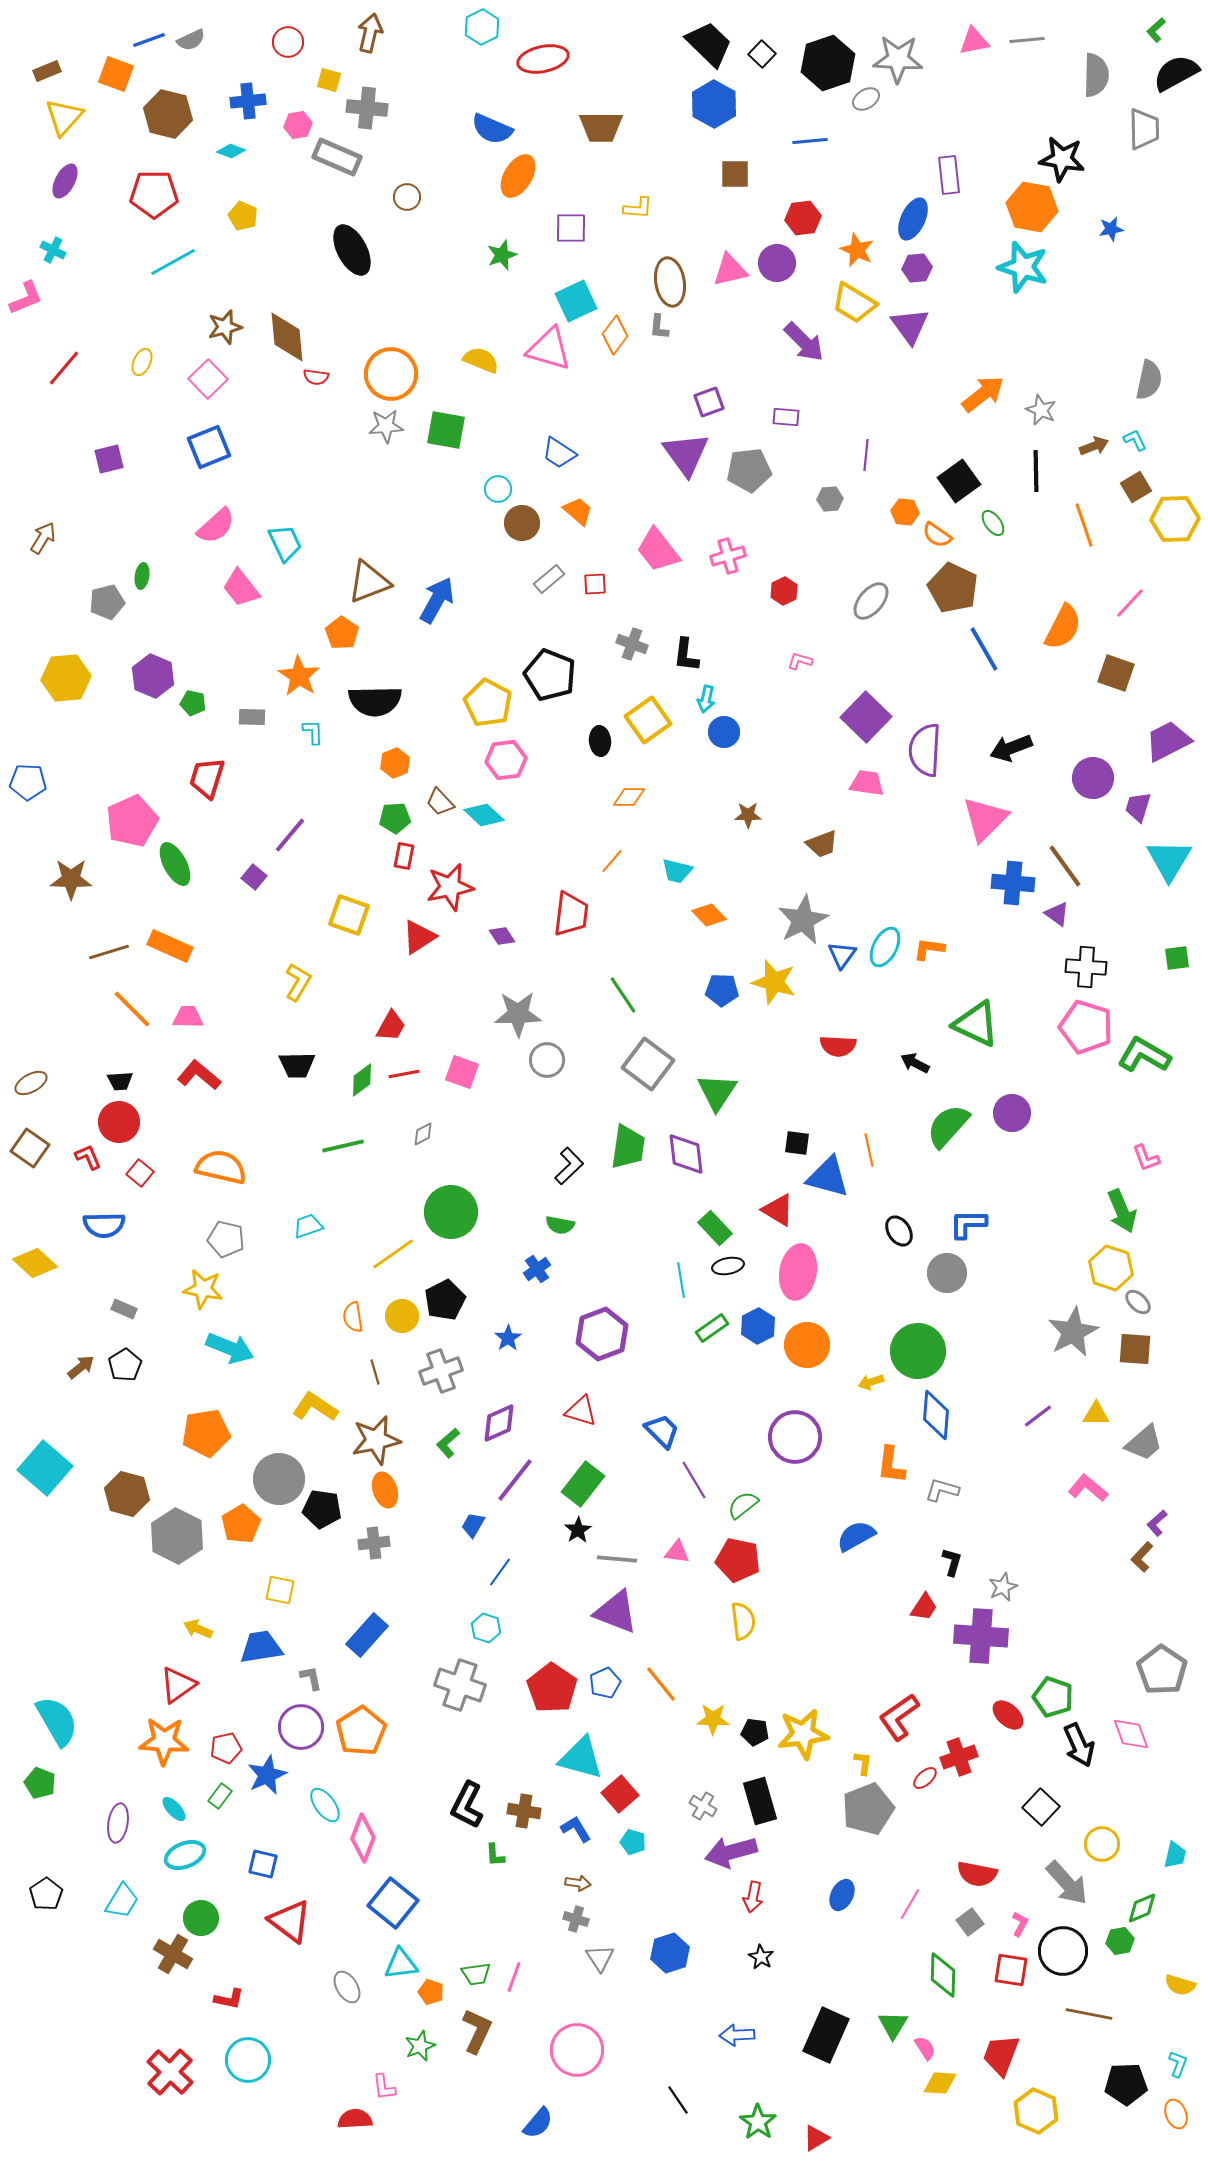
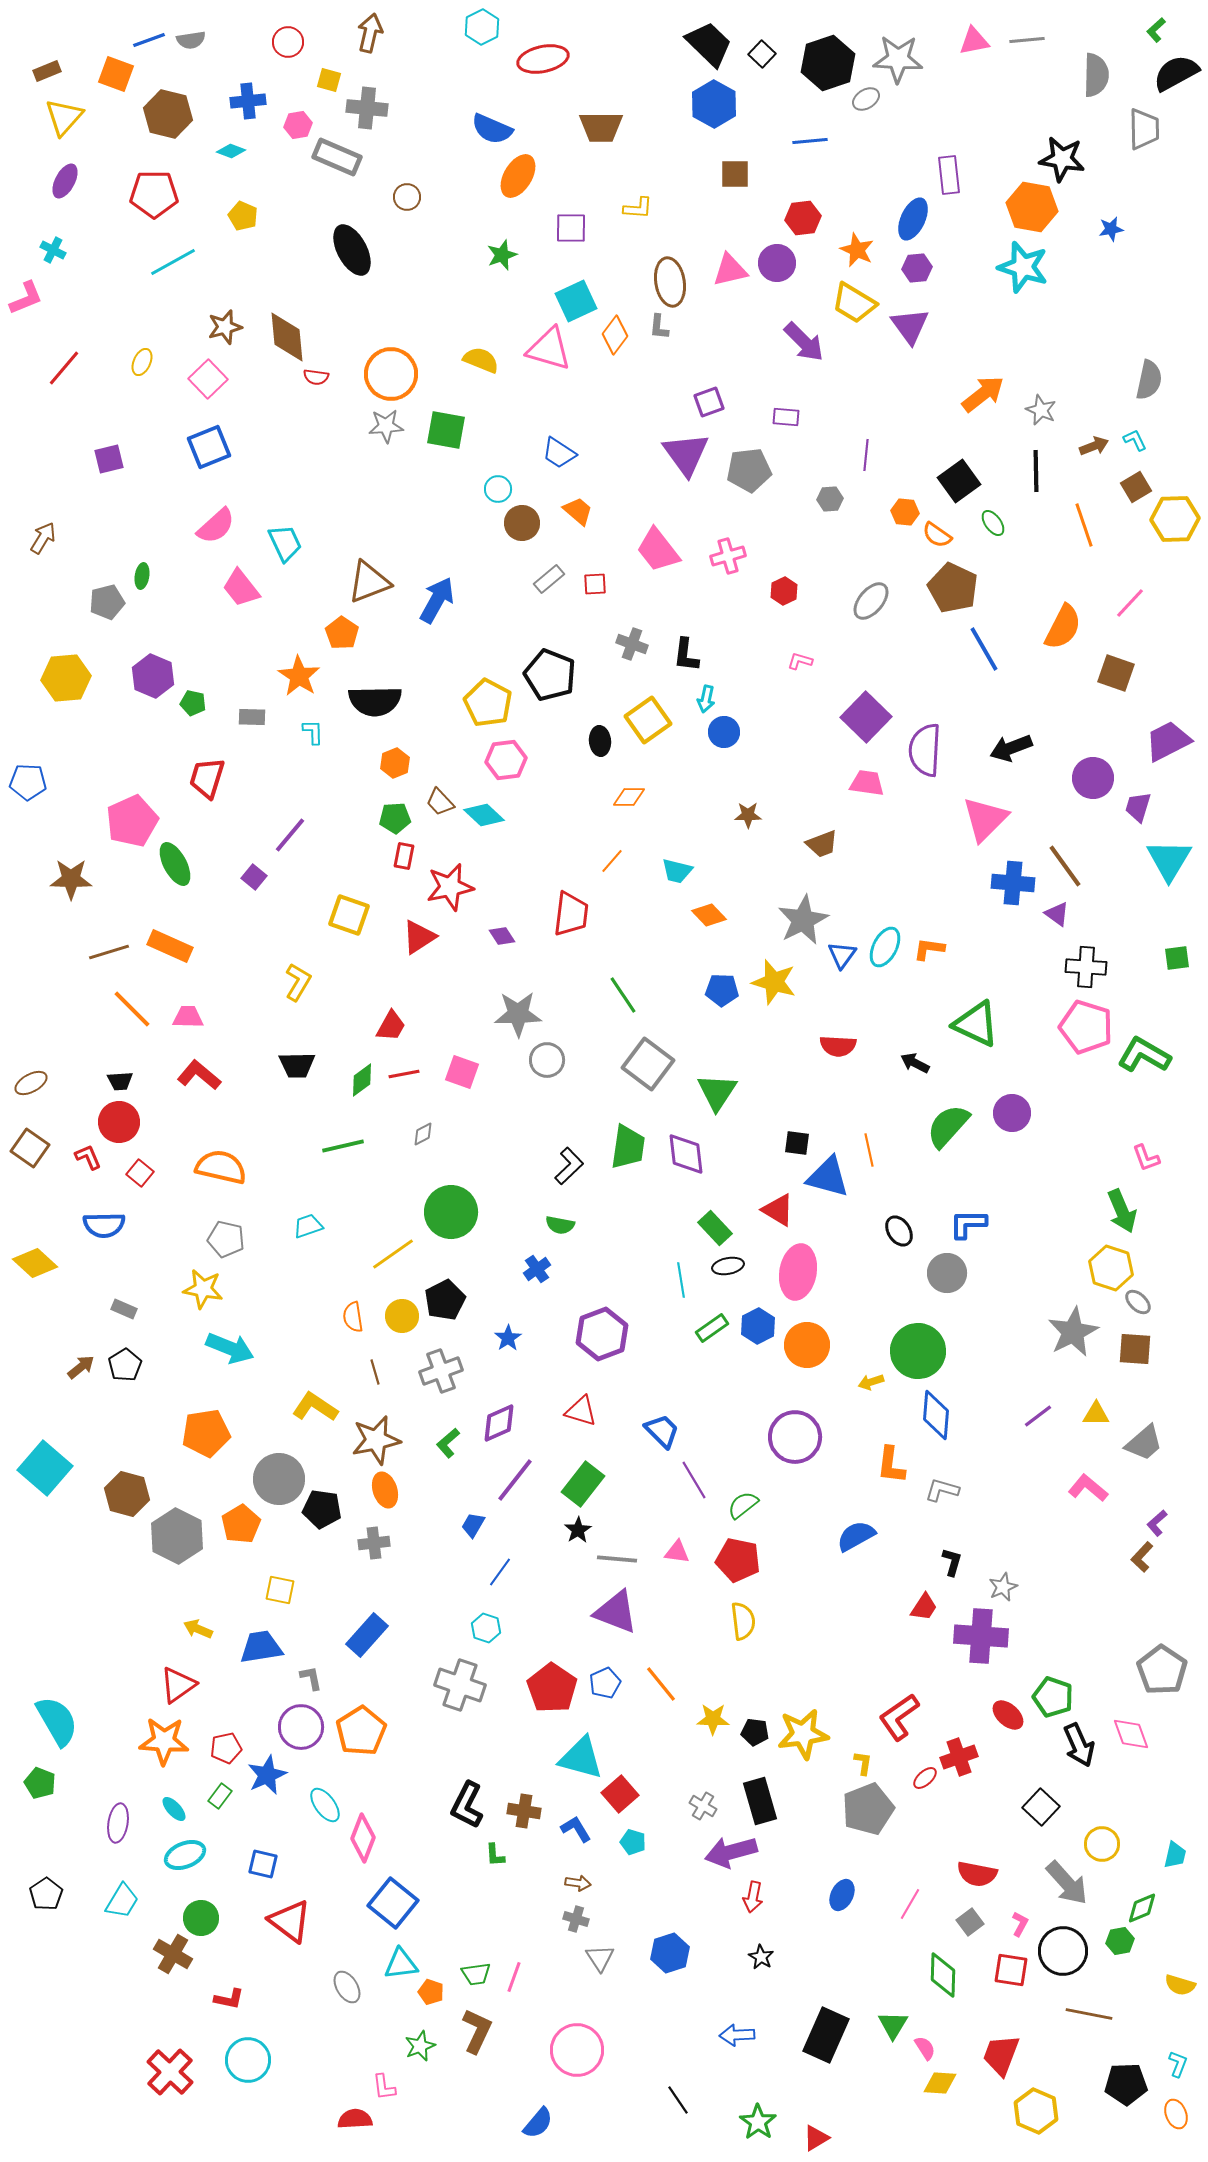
gray semicircle at (191, 40): rotated 16 degrees clockwise
